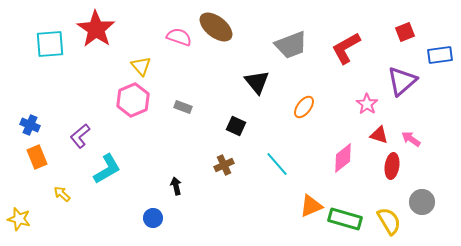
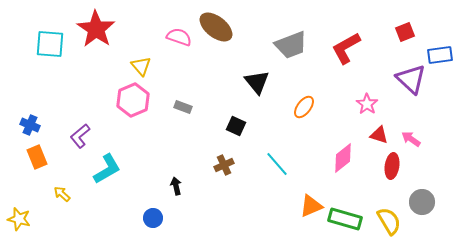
cyan square: rotated 8 degrees clockwise
purple triangle: moved 9 px right, 2 px up; rotated 36 degrees counterclockwise
